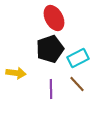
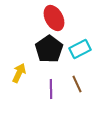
black pentagon: moved 1 px left; rotated 16 degrees counterclockwise
cyan rectangle: moved 2 px right, 9 px up
yellow arrow: moved 3 px right; rotated 72 degrees counterclockwise
brown line: rotated 18 degrees clockwise
